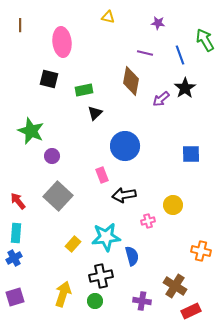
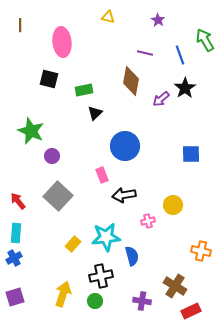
purple star: moved 3 px up; rotated 24 degrees clockwise
